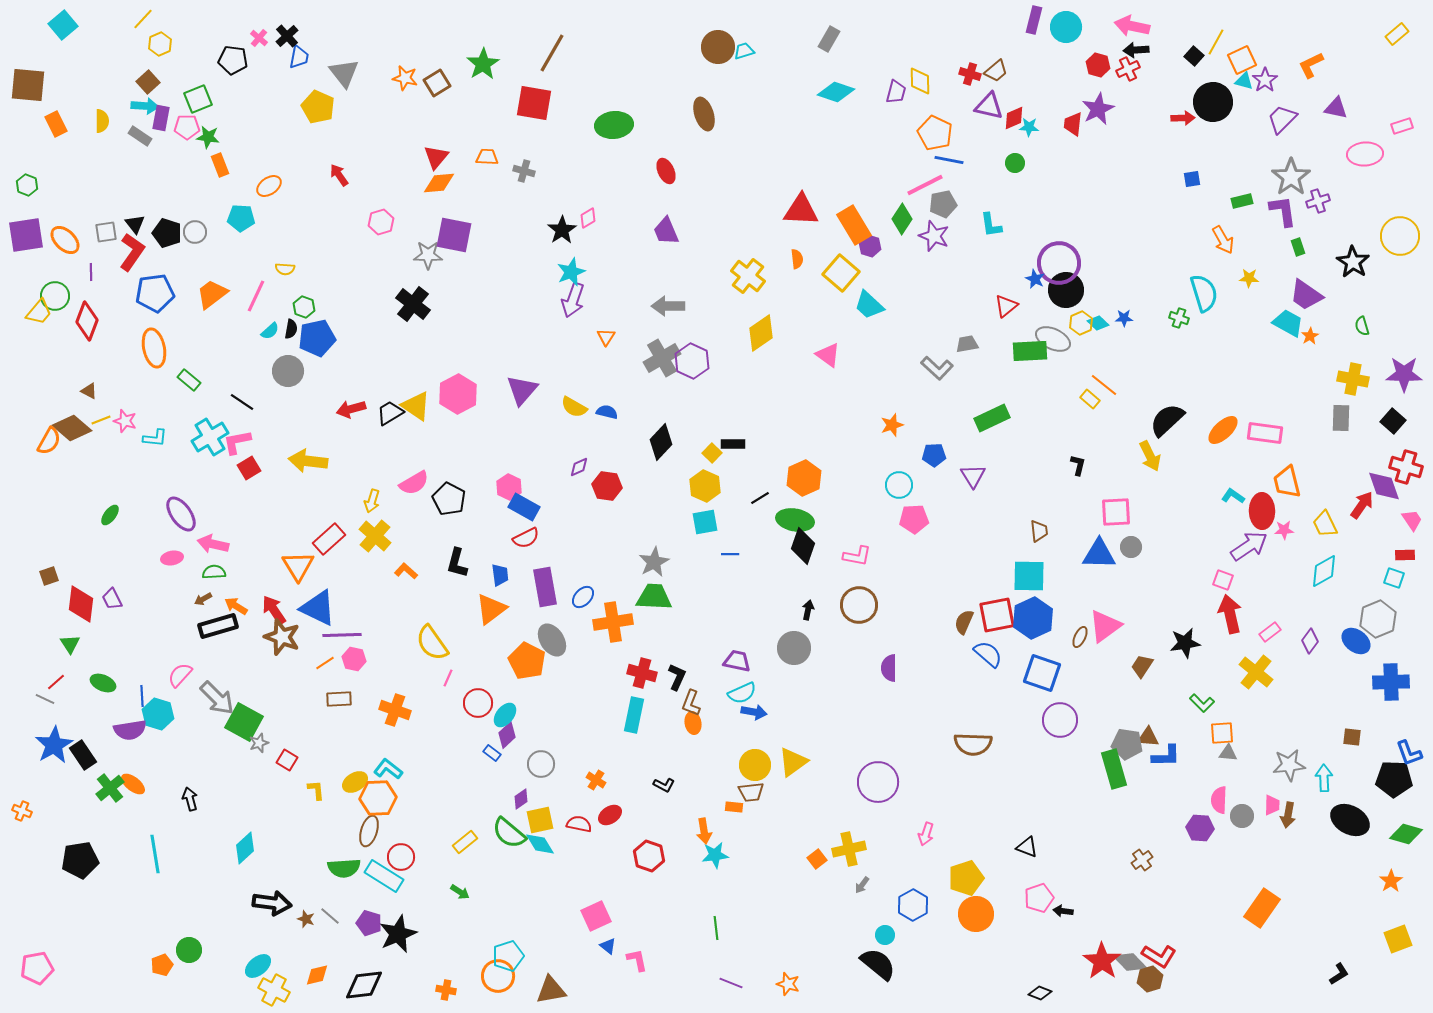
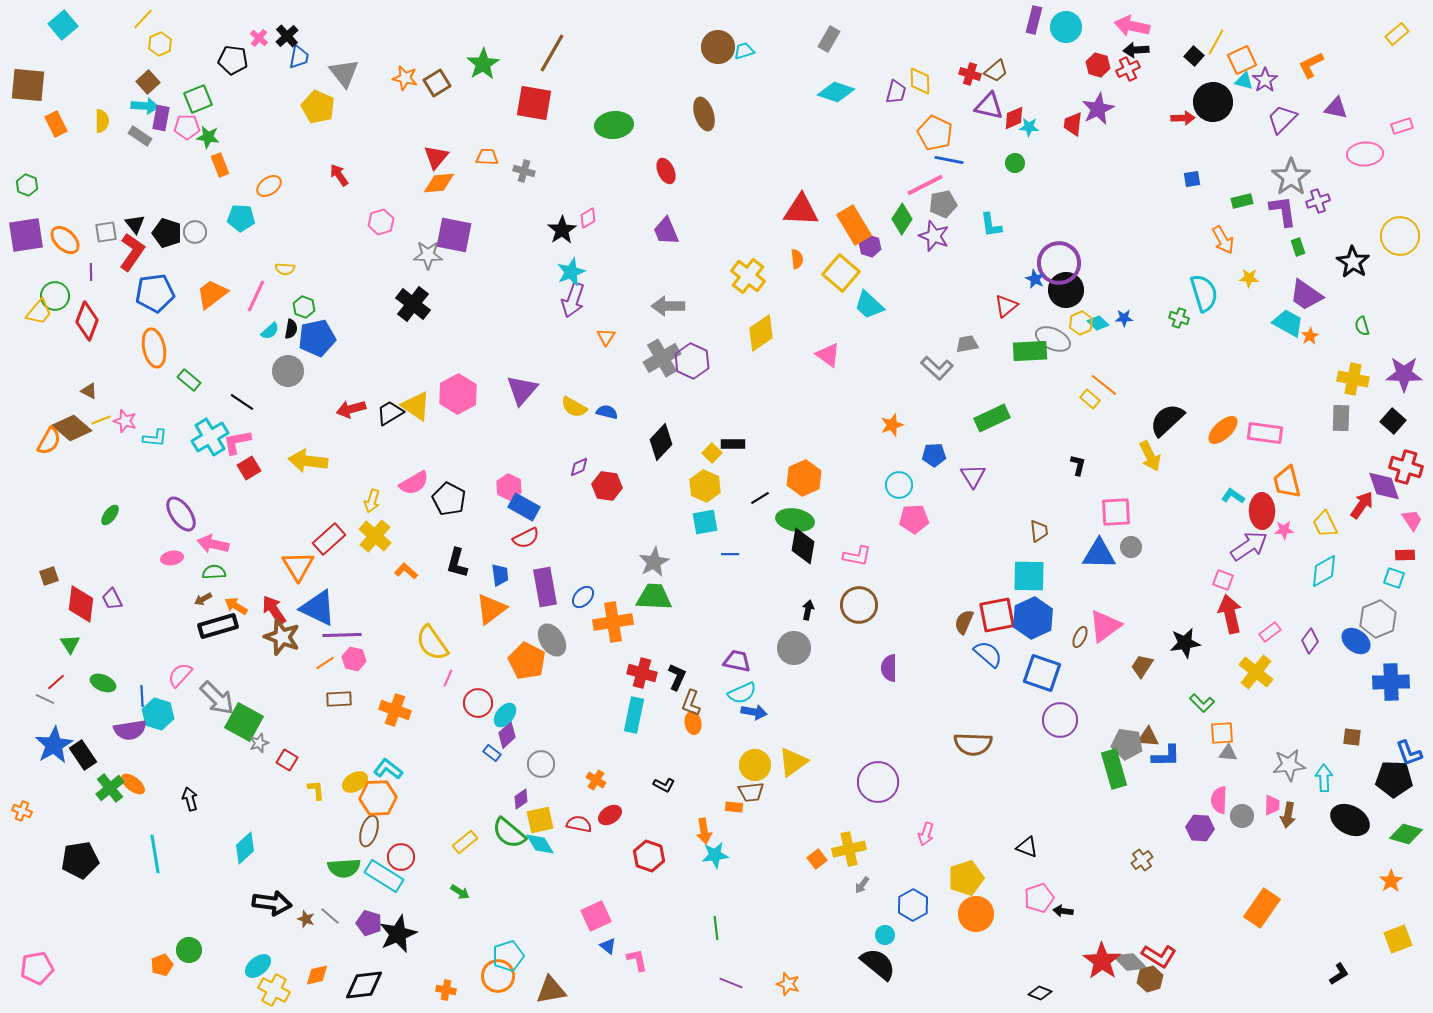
black diamond at (803, 546): rotated 9 degrees counterclockwise
